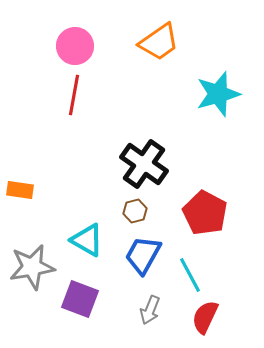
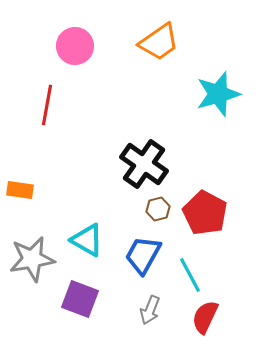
red line: moved 27 px left, 10 px down
brown hexagon: moved 23 px right, 2 px up
gray star: moved 8 px up
